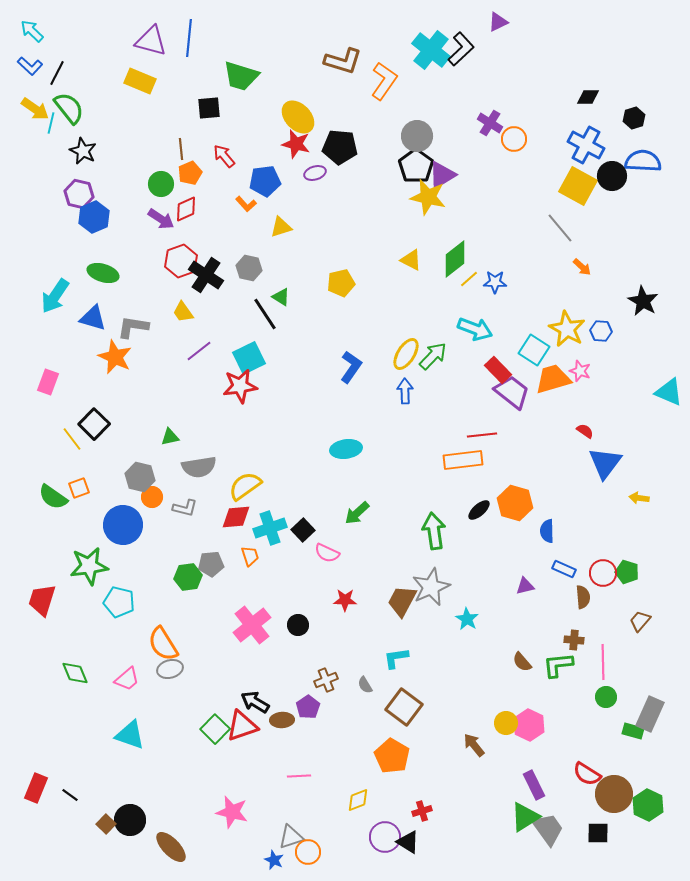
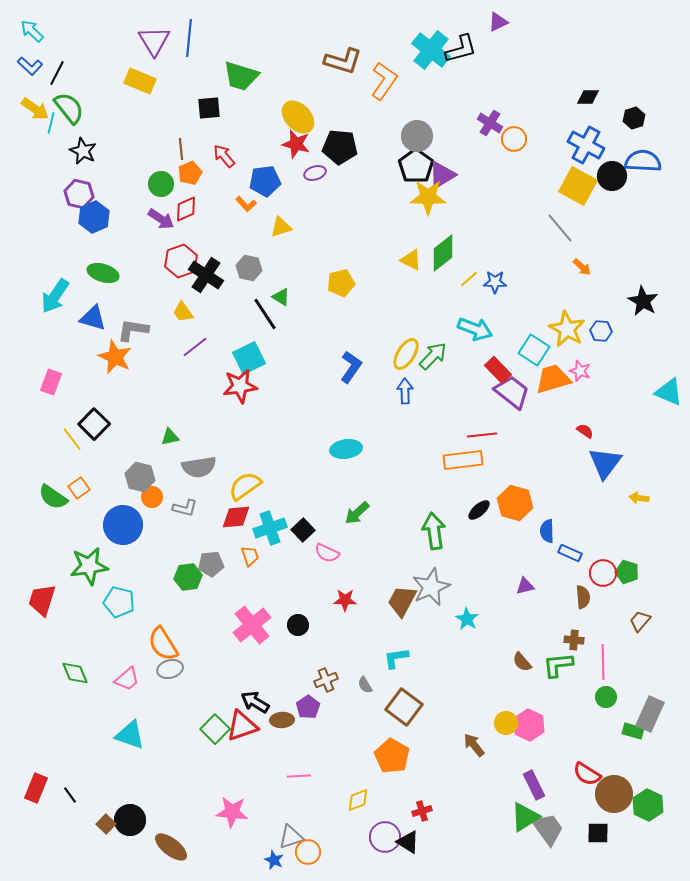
purple triangle at (151, 41): moved 3 px right; rotated 44 degrees clockwise
black L-shape at (461, 49): rotated 28 degrees clockwise
yellow star at (428, 197): rotated 12 degrees counterclockwise
green diamond at (455, 259): moved 12 px left, 6 px up
gray L-shape at (133, 327): moved 3 px down
purple line at (199, 351): moved 4 px left, 4 px up
pink rectangle at (48, 382): moved 3 px right
orange square at (79, 488): rotated 15 degrees counterclockwise
blue rectangle at (564, 569): moved 6 px right, 16 px up
black line at (70, 795): rotated 18 degrees clockwise
pink star at (232, 812): rotated 8 degrees counterclockwise
brown ellipse at (171, 847): rotated 8 degrees counterclockwise
